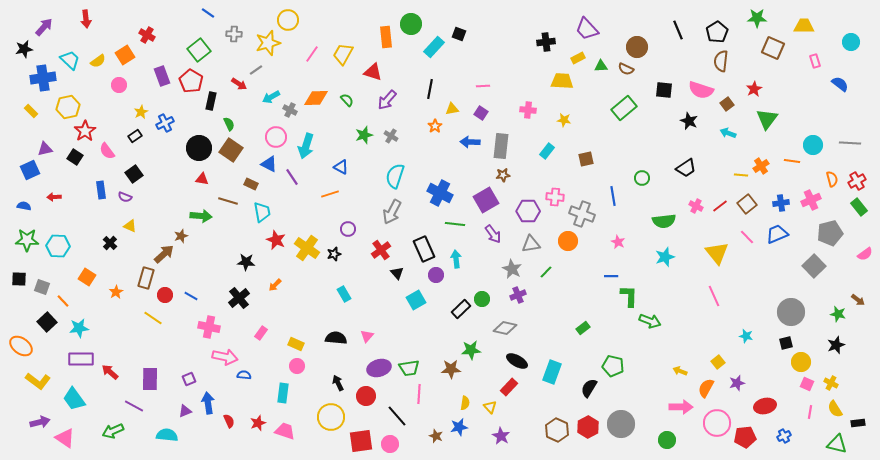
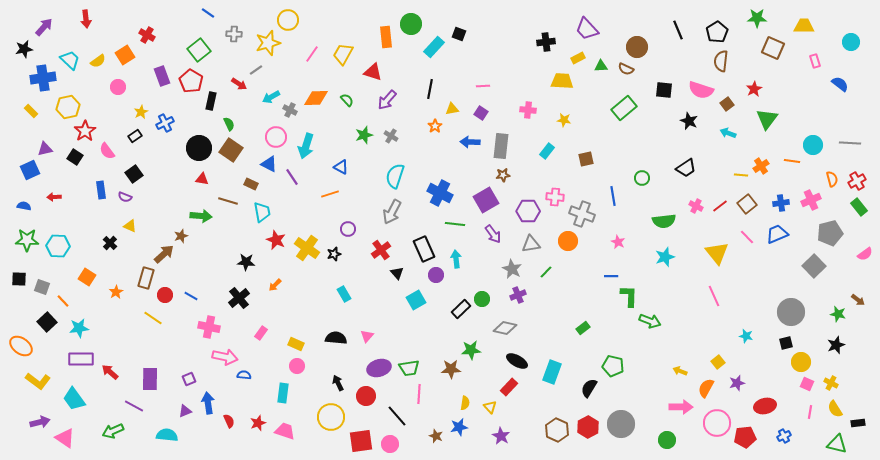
pink circle at (119, 85): moved 1 px left, 2 px down
